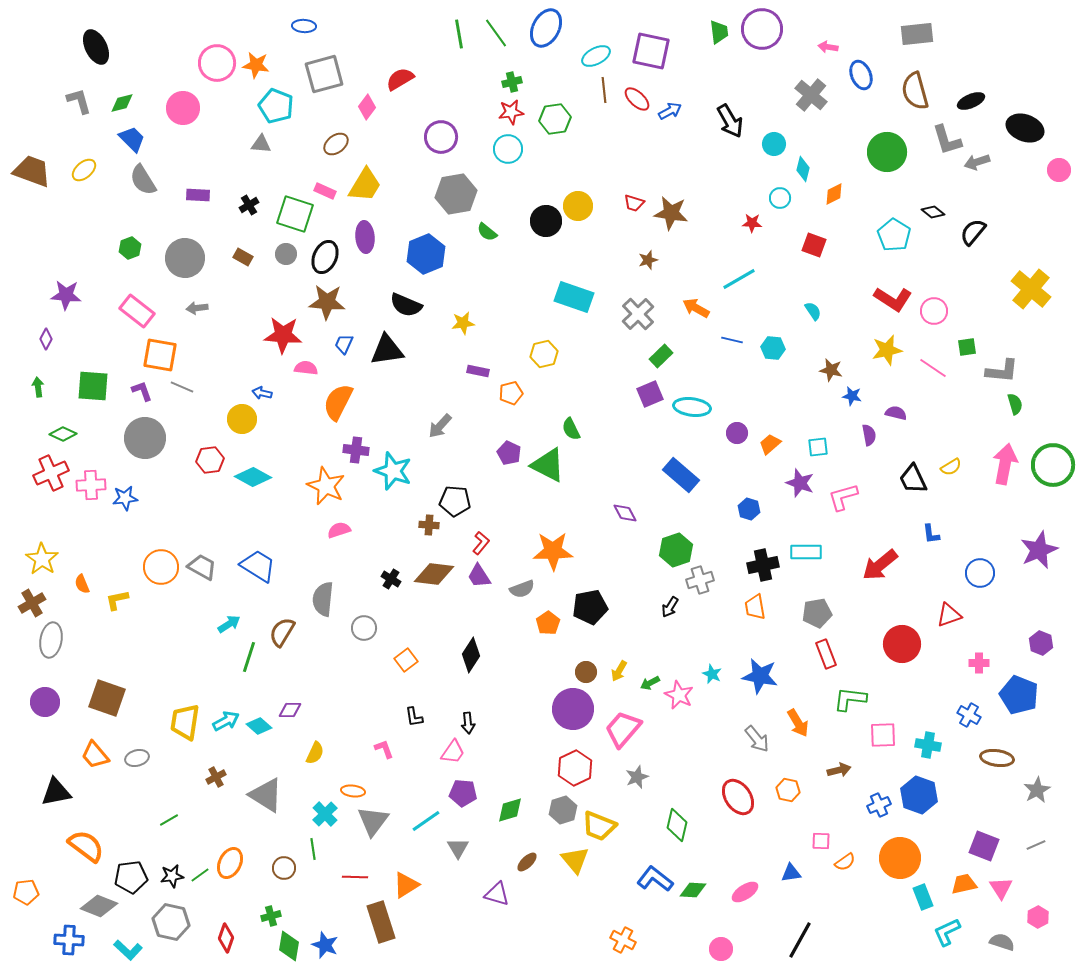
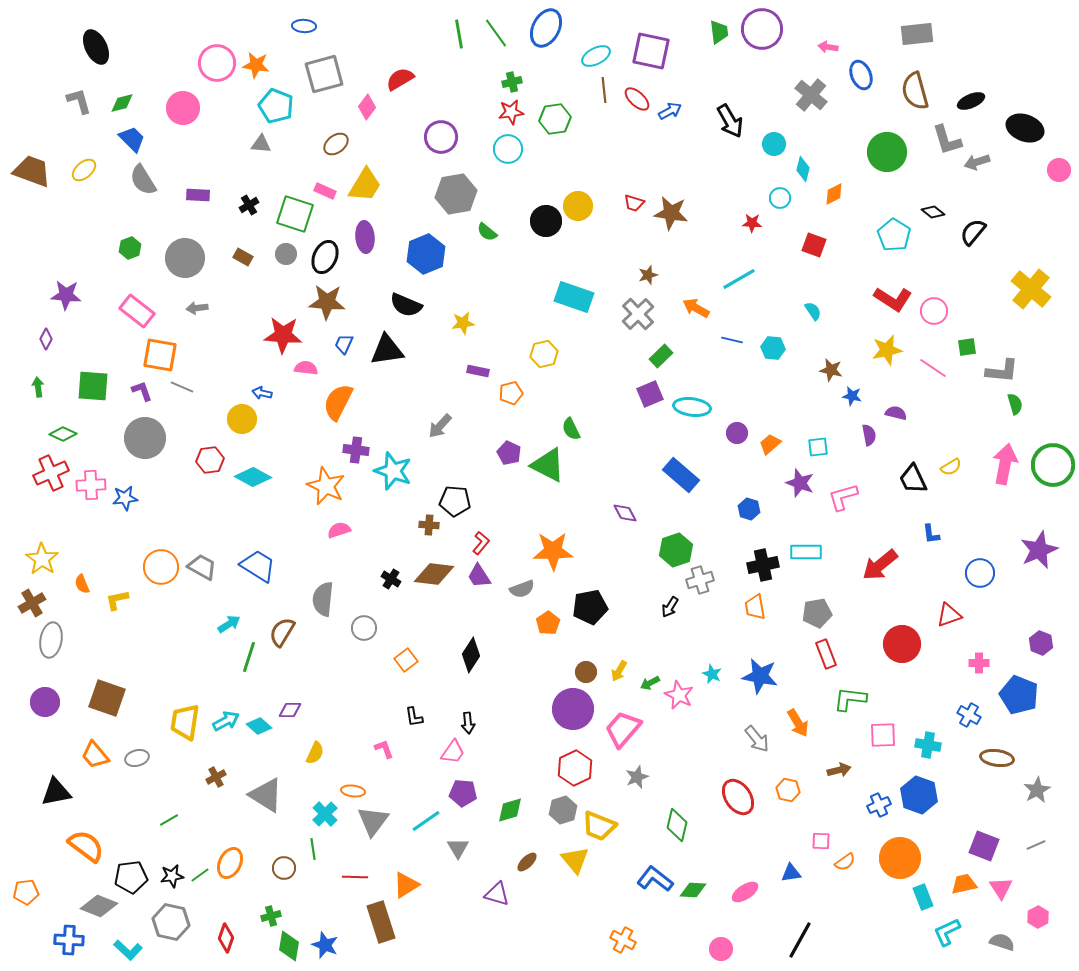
brown star at (648, 260): moved 15 px down
